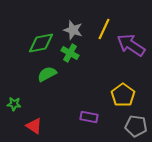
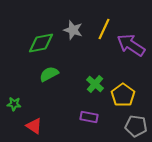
green cross: moved 25 px right, 31 px down; rotated 12 degrees clockwise
green semicircle: moved 2 px right
